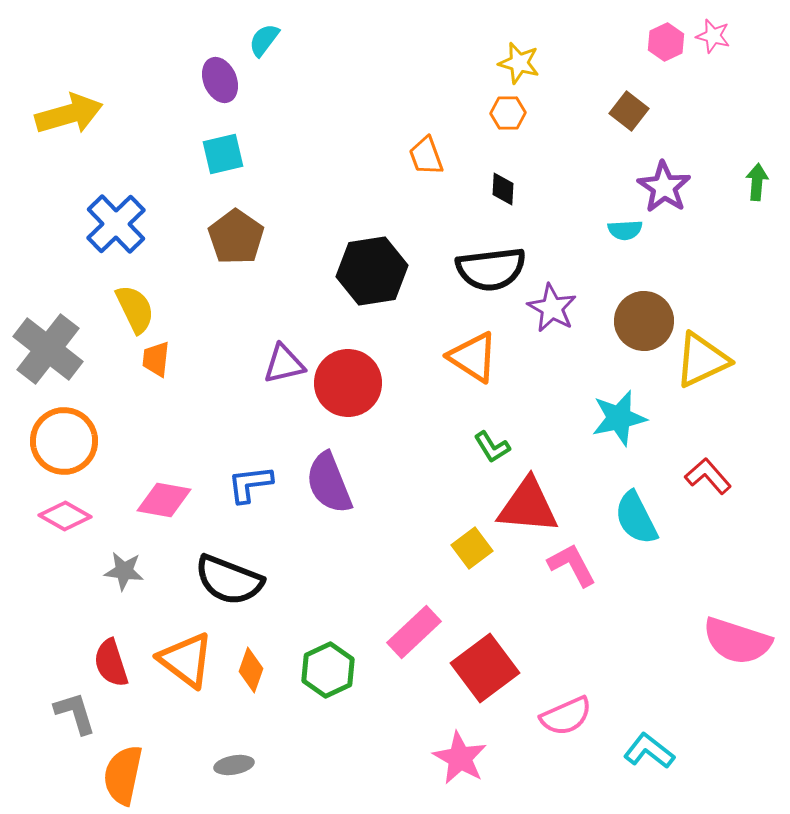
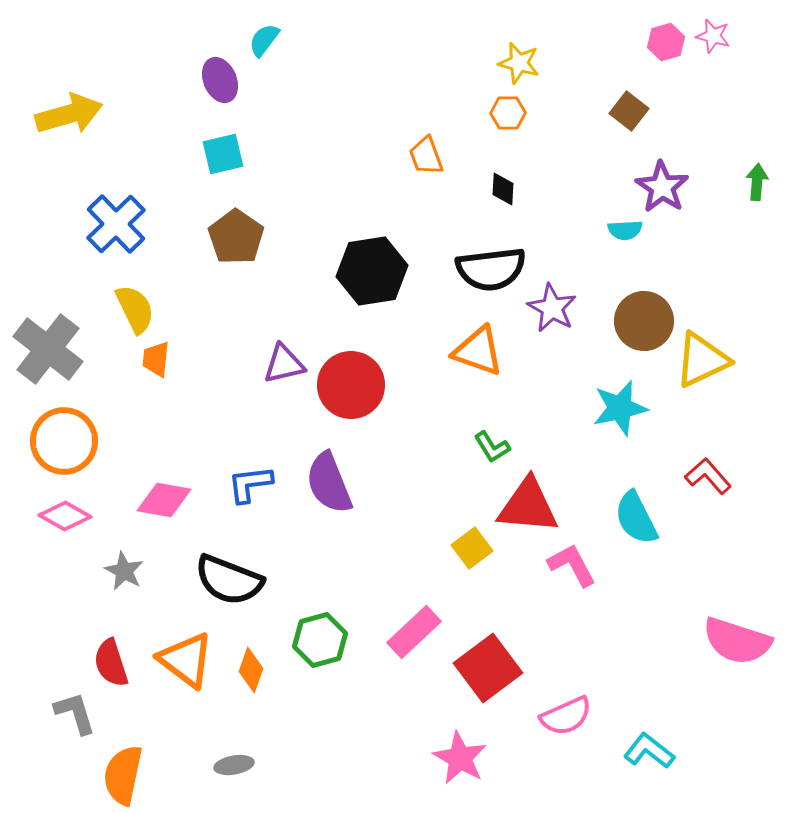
pink hexagon at (666, 42): rotated 9 degrees clockwise
purple star at (664, 187): moved 2 px left
orange triangle at (473, 357): moved 5 px right, 6 px up; rotated 14 degrees counterclockwise
red circle at (348, 383): moved 3 px right, 2 px down
cyan star at (619, 418): moved 1 px right, 10 px up
gray star at (124, 571): rotated 21 degrees clockwise
red square at (485, 668): moved 3 px right
green hexagon at (328, 670): moved 8 px left, 30 px up; rotated 10 degrees clockwise
